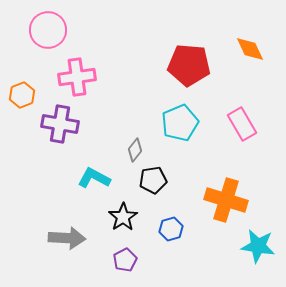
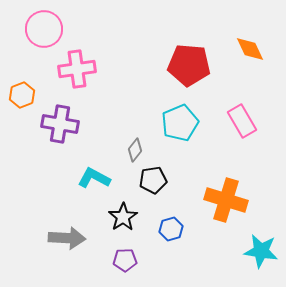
pink circle: moved 4 px left, 1 px up
pink cross: moved 8 px up
pink rectangle: moved 3 px up
cyan star: moved 3 px right, 5 px down
purple pentagon: rotated 25 degrees clockwise
